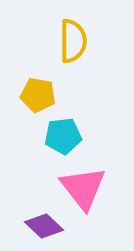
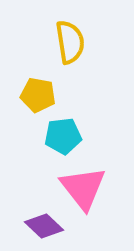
yellow semicircle: moved 3 px left, 1 px down; rotated 9 degrees counterclockwise
